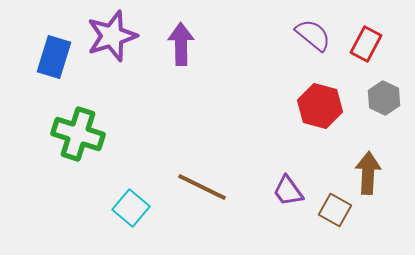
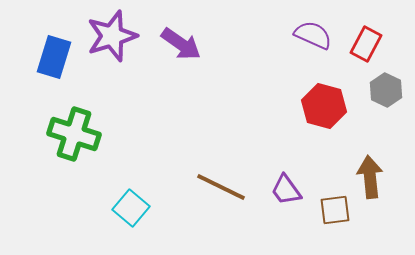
purple semicircle: rotated 15 degrees counterclockwise
purple arrow: rotated 126 degrees clockwise
gray hexagon: moved 2 px right, 8 px up
red hexagon: moved 4 px right
green cross: moved 4 px left
brown arrow: moved 2 px right, 4 px down; rotated 9 degrees counterclockwise
brown line: moved 19 px right
purple trapezoid: moved 2 px left, 1 px up
brown square: rotated 36 degrees counterclockwise
